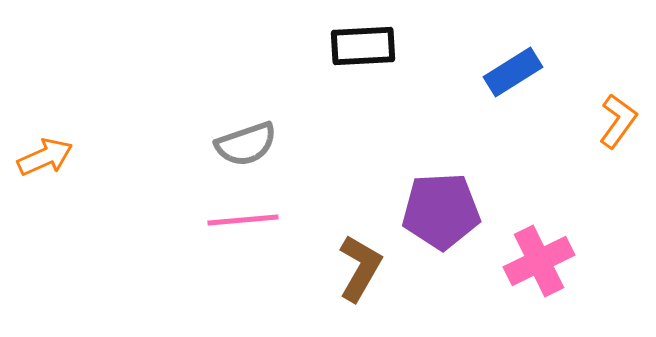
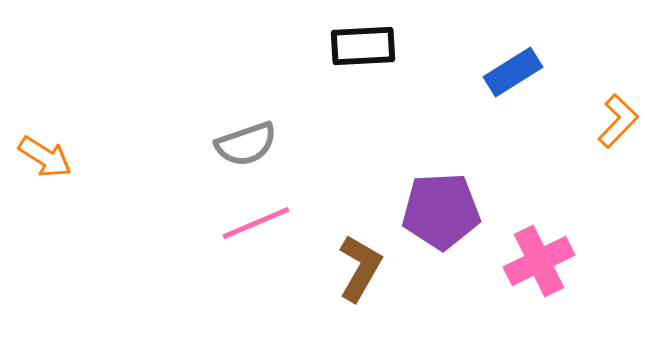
orange L-shape: rotated 8 degrees clockwise
orange arrow: rotated 56 degrees clockwise
pink line: moved 13 px right, 3 px down; rotated 18 degrees counterclockwise
